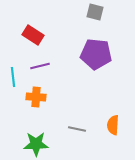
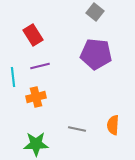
gray square: rotated 24 degrees clockwise
red rectangle: rotated 25 degrees clockwise
orange cross: rotated 18 degrees counterclockwise
